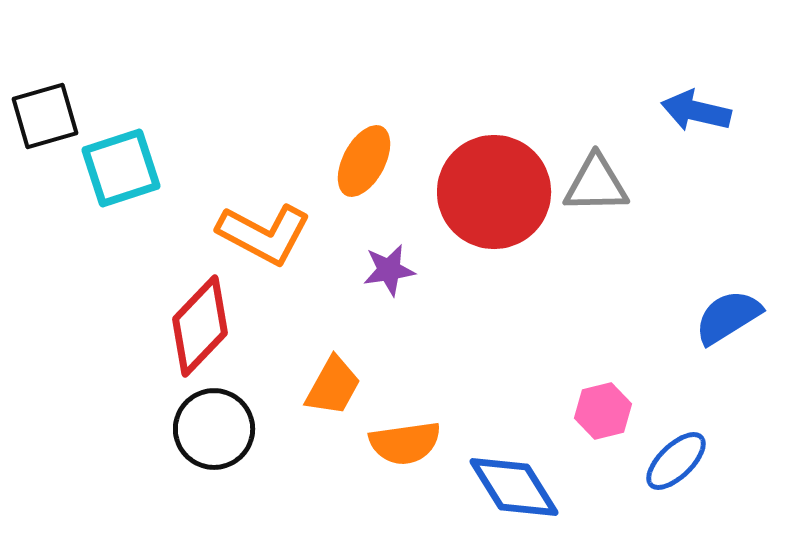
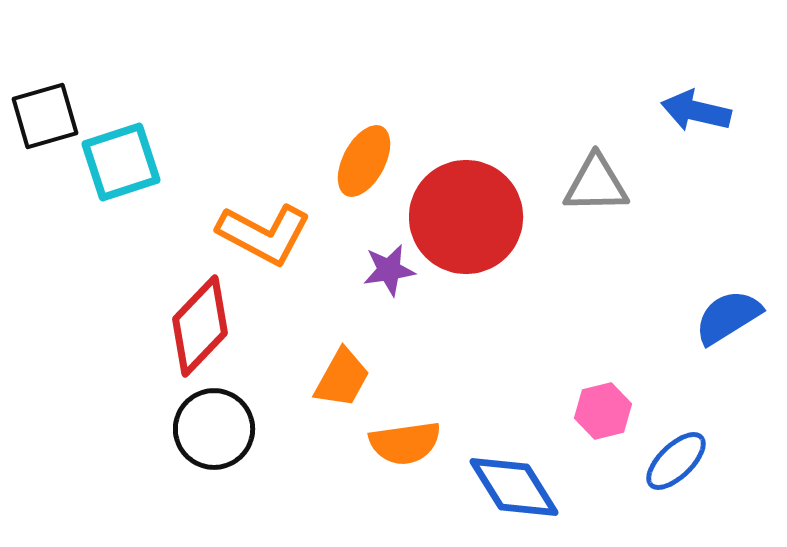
cyan square: moved 6 px up
red circle: moved 28 px left, 25 px down
orange trapezoid: moved 9 px right, 8 px up
